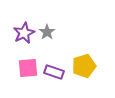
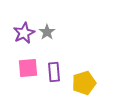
yellow pentagon: moved 17 px down
purple rectangle: rotated 66 degrees clockwise
